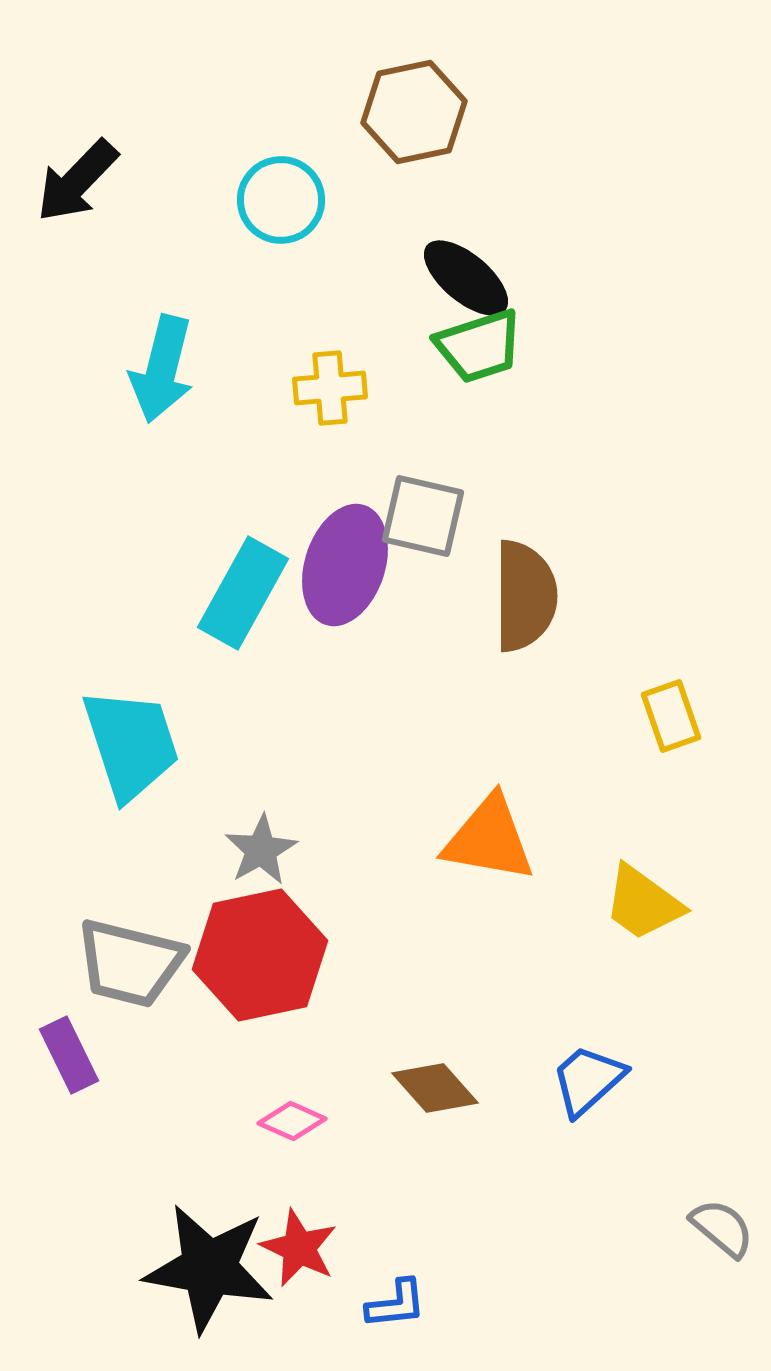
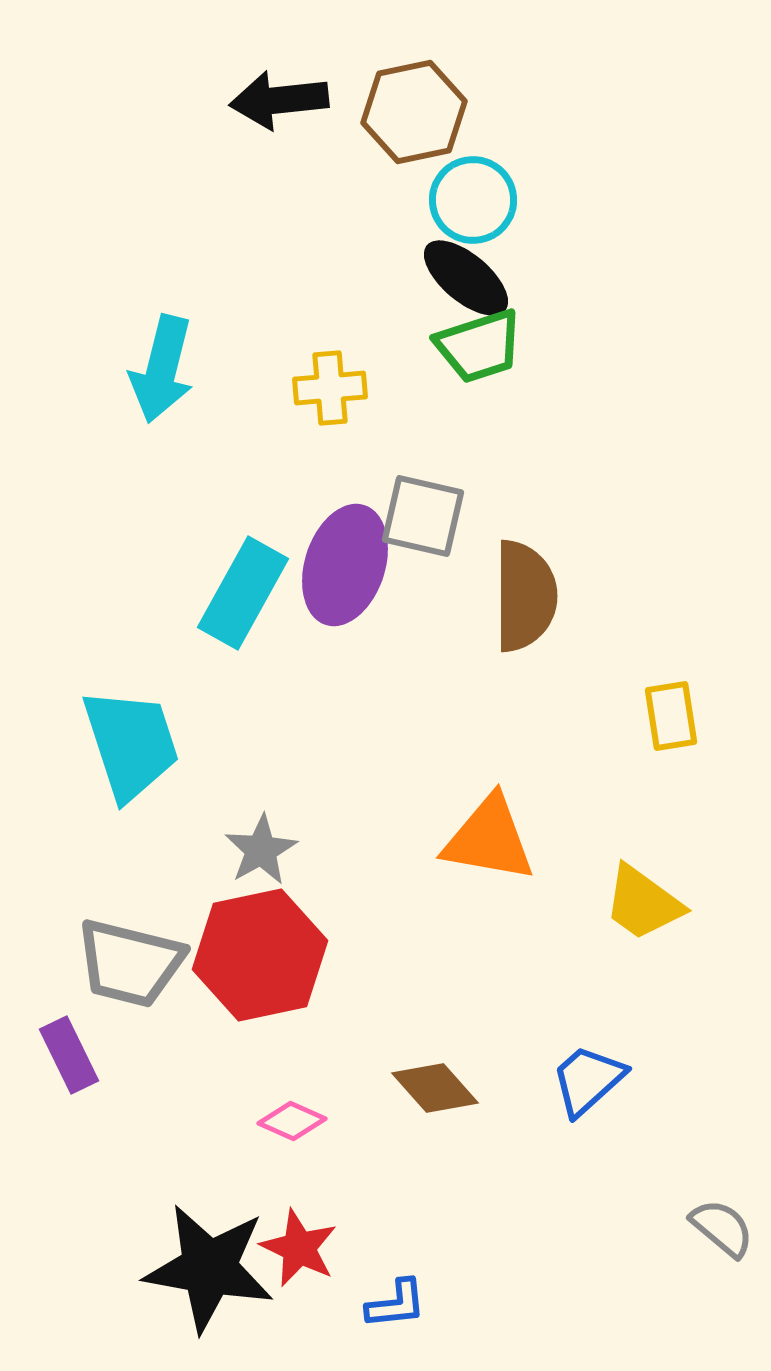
black arrow: moved 202 px right, 81 px up; rotated 40 degrees clockwise
cyan circle: moved 192 px right
yellow rectangle: rotated 10 degrees clockwise
